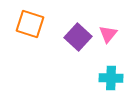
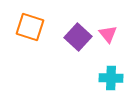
orange square: moved 3 px down
pink triangle: rotated 18 degrees counterclockwise
